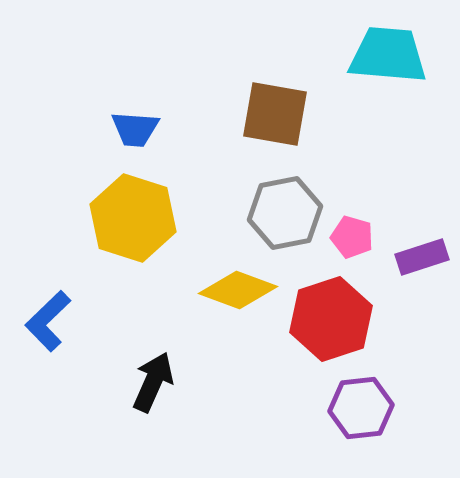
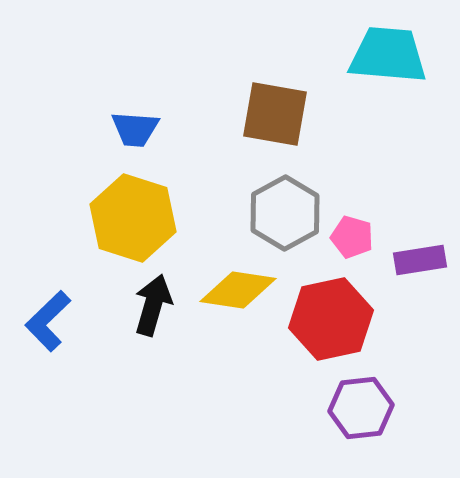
gray hexagon: rotated 18 degrees counterclockwise
purple rectangle: moved 2 px left, 3 px down; rotated 9 degrees clockwise
yellow diamond: rotated 12 degrees counterclockwise
red hexagon: rotated 6 degrees clockwise
black arrow: moved 77 px up; rotated 8 degrees counterclockwise
